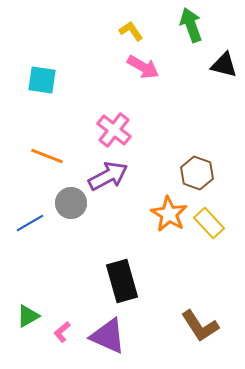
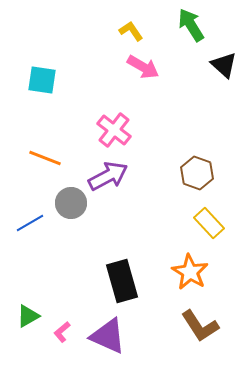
green arrow: rotated 12 degrees counterclockwise
black triangle: rotated 28 degrees clockwise
orange line: moved 2 px left, 2 px down
orange star: moved 21 px right, 58 px down
